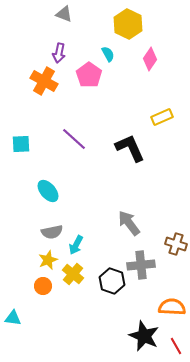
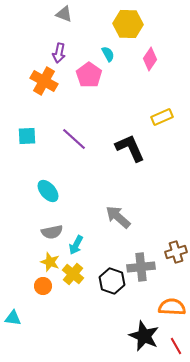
yellow hexagon: rotated 24 degrees counterclockwise
cyan square: moved 6 px right, 8 px up
gray arrow: moved 11 px left, 6 px up; rotated 12 degrees counterclockwise
brown cross: moved 8 px down; rotated 35 degrees counterclockwise
yellow star: moved 2 px right, 2 px down; rotated 30 degrees counterclockwise
gray cross: moved 2 px down
